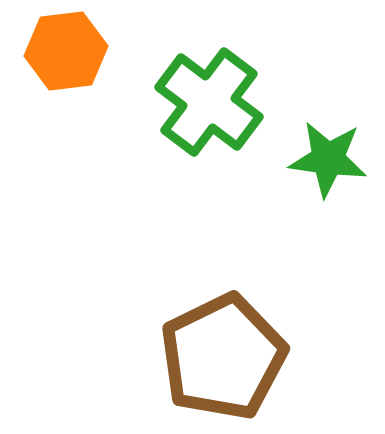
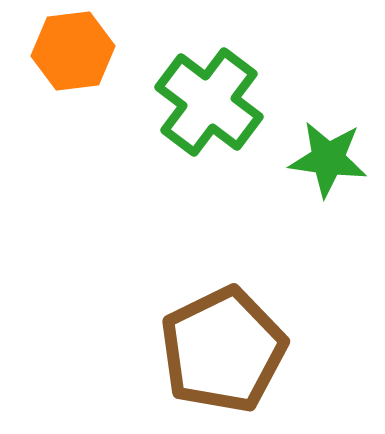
orange hexagon: moved 7 px right
brown pentagon: moved 7 px up
